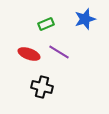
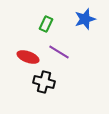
green rectangle: rotated 42 degrees counterclockwise
red ellipse: moved 1 px left, 3 px down
black cross: moved 2 px right, 5 px up
